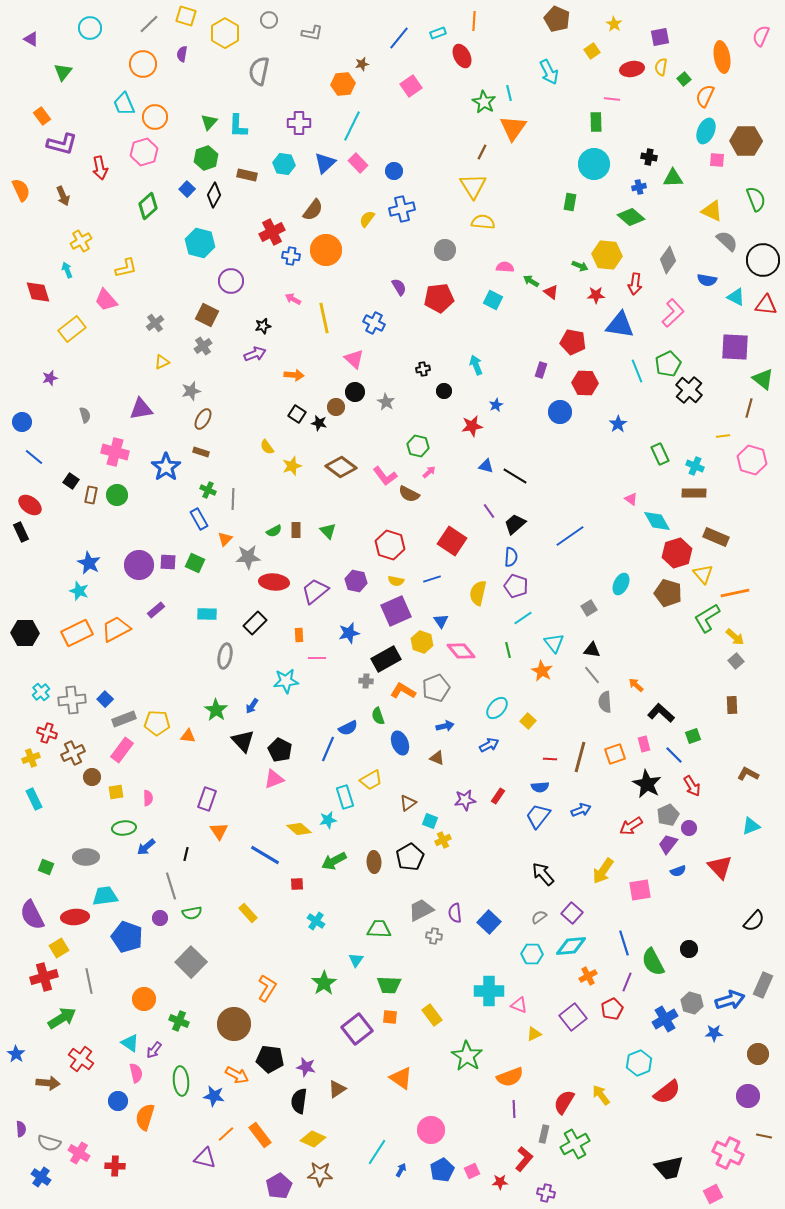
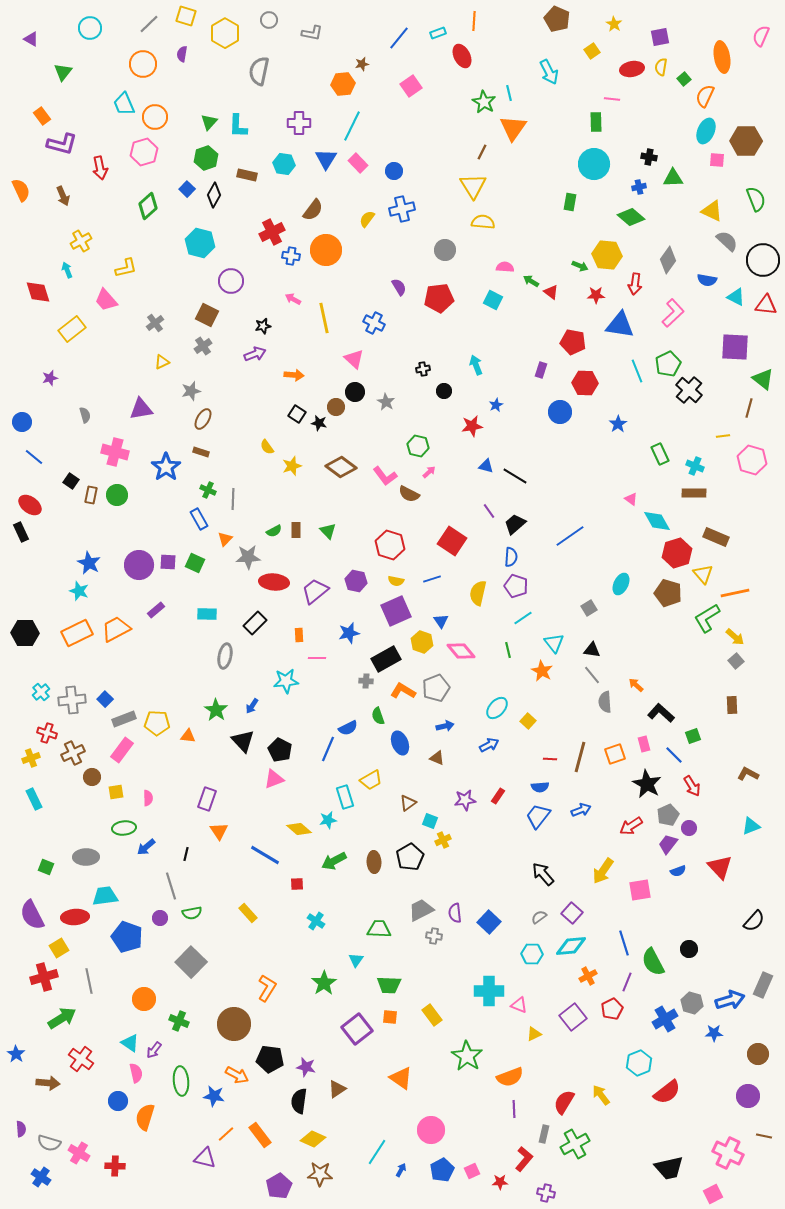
blue triangle at (325, 163): moved 1 px right, 4 px up; rotated 15 degrees counterclockwise
